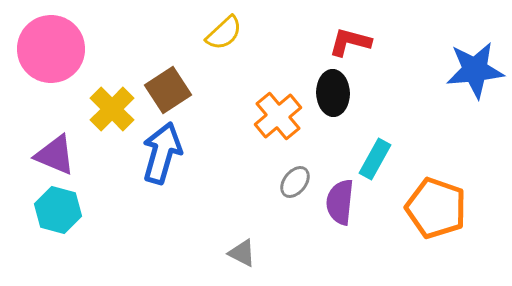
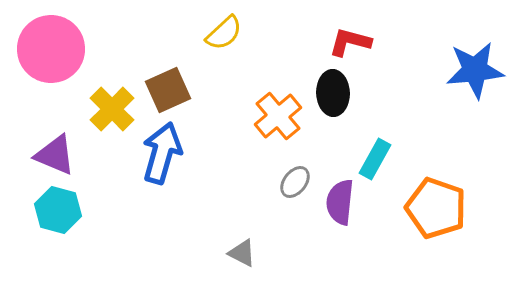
brown square: rotated 9 degrees clockwise
